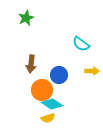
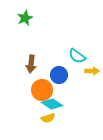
green star: moved 1 px left
cyan semicircle: moved 4 px left, 12 px down
